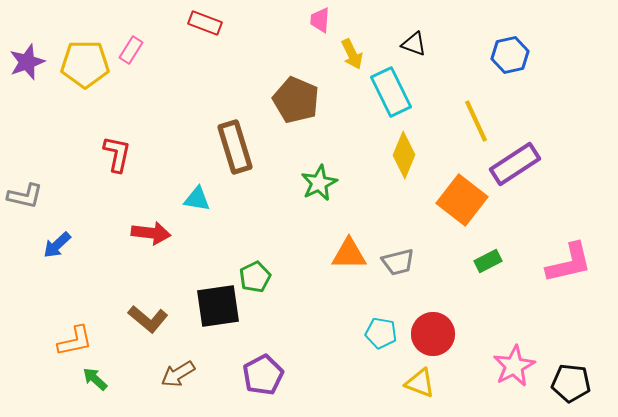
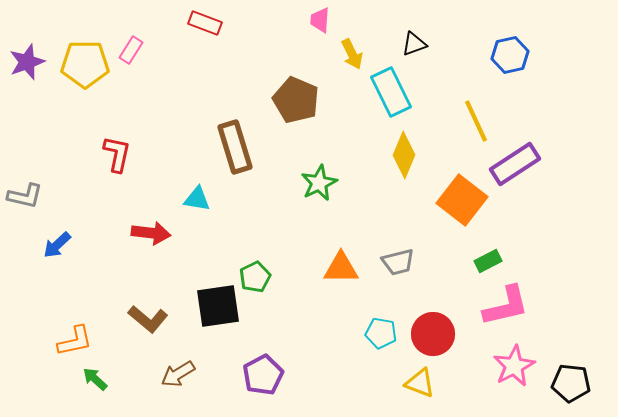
black triangle: rotated 40 degrees counterclockwise
orange triangle: moved 8 px left, 14 px down
pink L-shape: moved 63 px left, 43 px down
